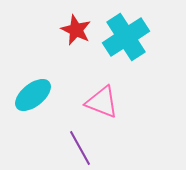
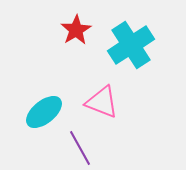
red star: rotated 16 degrees clockwise
cyan cross: moved 5 px right, 8 px down
cyan ellipse: moved 11 px right, 17 px down
